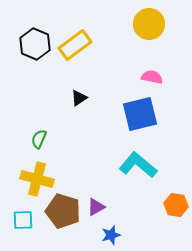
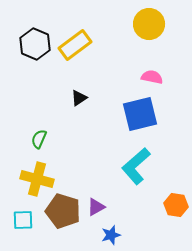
cyan L-shape: moved 2 px left, 1 px down; rotated 81 degrees counterclockwise
